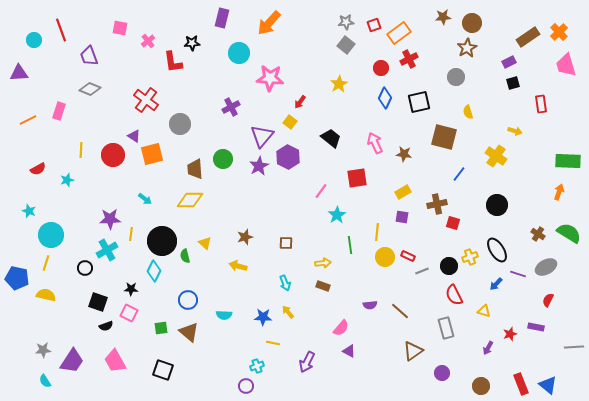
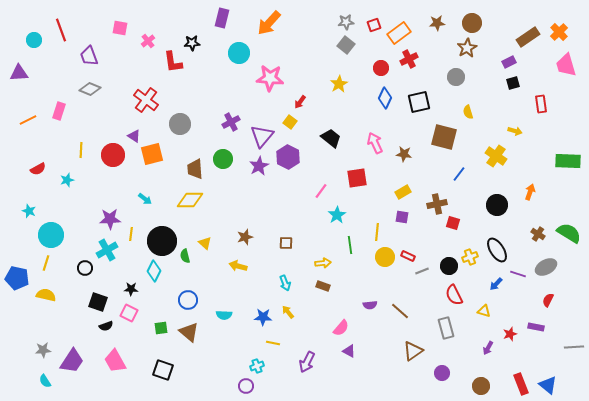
brown star at (443, 17): moved 6 px left, 6 px down
purple cross at (231, 107): moved 15 px down
orange arrow at (559, 192): moved 29 px left
